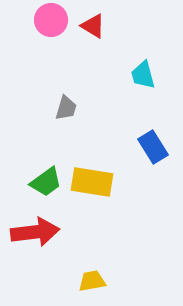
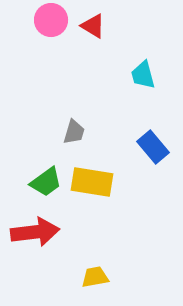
gray trapezoid: moved 8 px right, 24 px down
blue rectangle: rotated 8 degrees counterclockwise
yellow trapezoid: moved 3 px right, 4 px up
